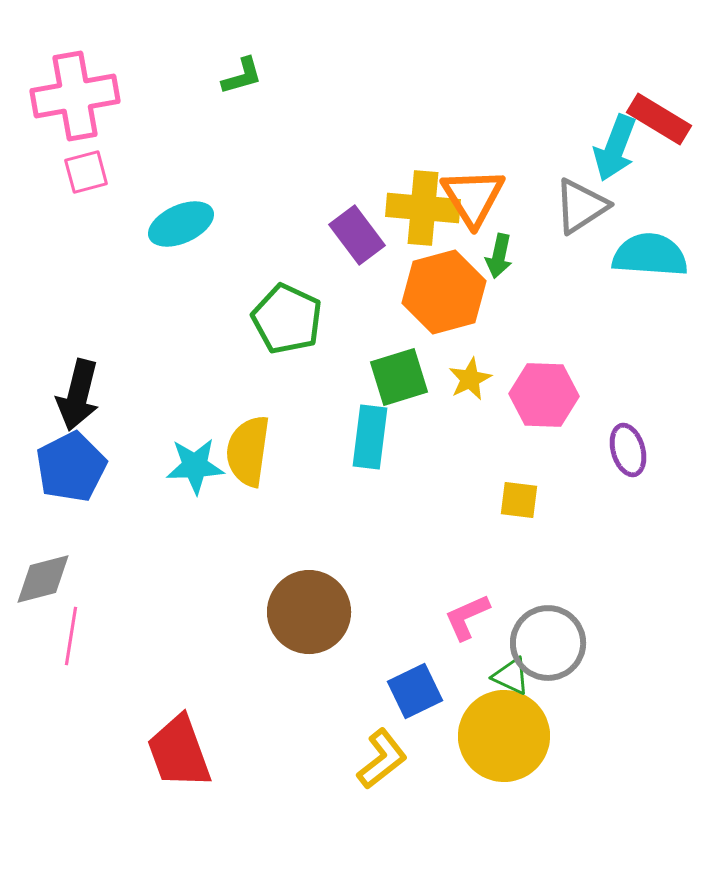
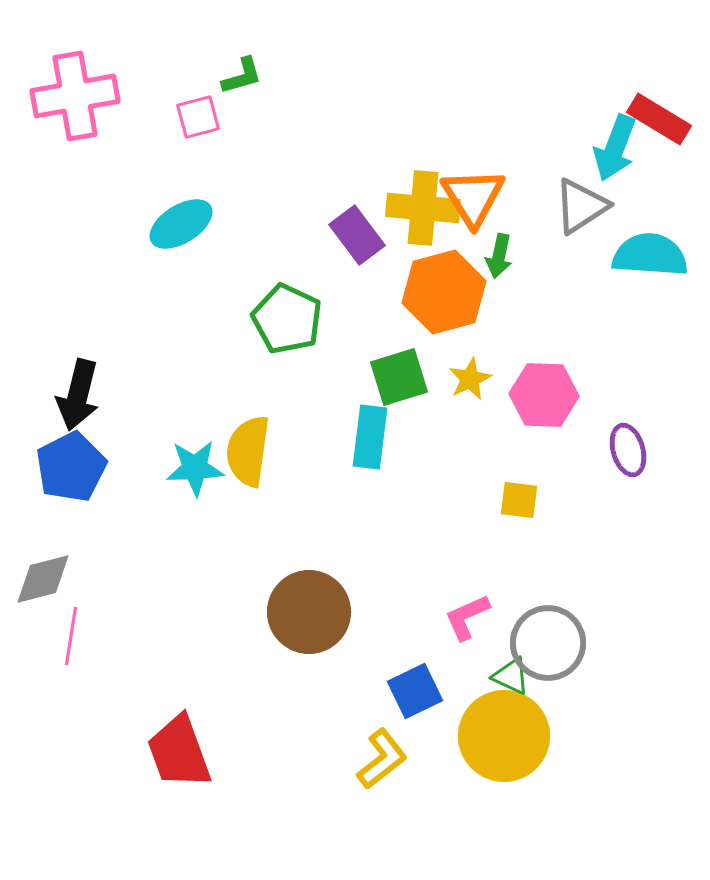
pink square: moved 112 px right, 55 px up
cyan ellipse: rotated 8 degrees counterclockwise
cyan star: moved 2 px down
